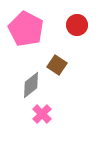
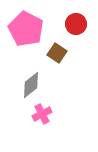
red circle: moved 1 px left, 1 px up
brown square: moved 12 px up
pink cross: rotated 18 degrees clockwise
